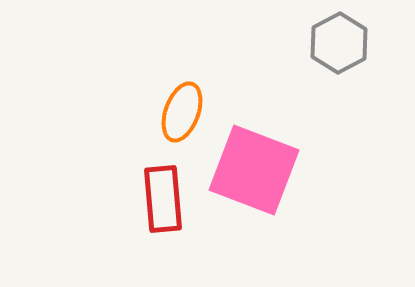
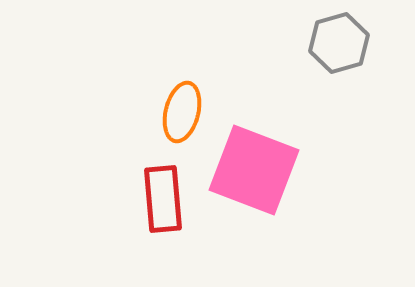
gray hexagon: rotated 12 degrees clockwise
orange ellipse: rotated 6 degrees counterclockwise
